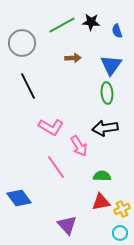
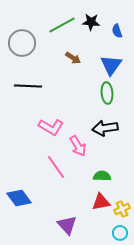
brown arrow: rotated 35 degrees clockwise
black line: rotated 60 degrees counterclockwise
pink arrow: moved 1 px left
